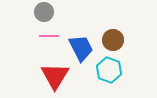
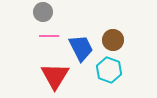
gray circle: moved 1 px left
